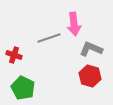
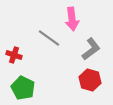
pink arrow: moved 2 px left, 5 px up
gray line: rotated 55 degrees clockwise
gray L-shape: rotated 120 degrees clockwise
red hexagon: moved 4 px down
